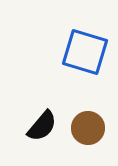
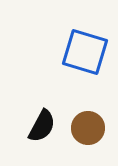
black semicircle: rotated 12 degrees counterclockwise
